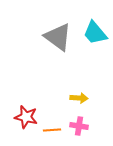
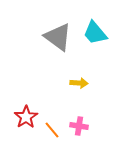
yellow arrow: moved 15 px up
red star: rotated 25 degrees clockwise
orange line: rotated 54 degrees clockwise
